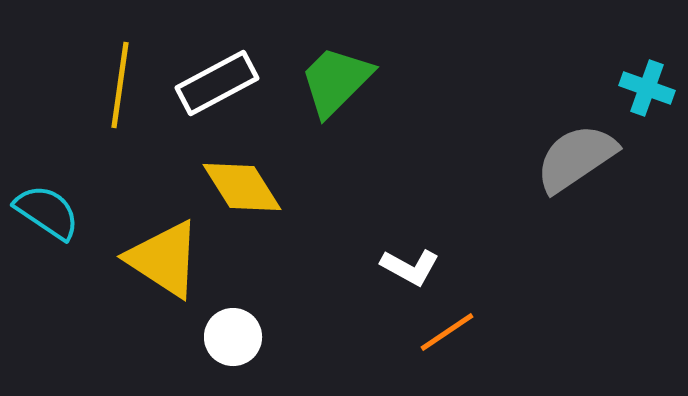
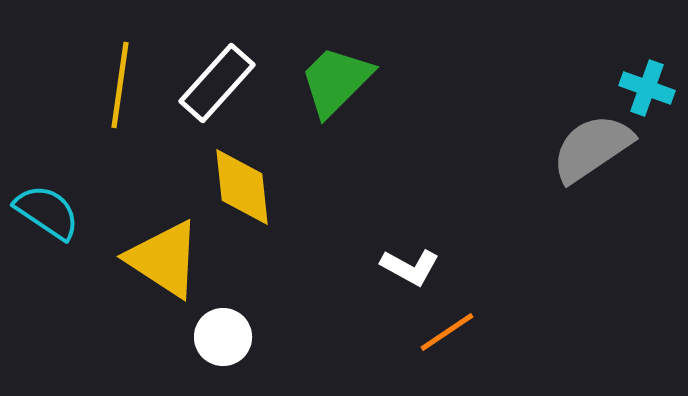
white rectangle: rotated 20 degrees counterclockwise
gray semicircle: moved 16 px right, 10 px up
yellow diamond: rotated 26 degrees clockwise
white circle: moved 10 px left
